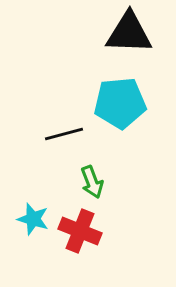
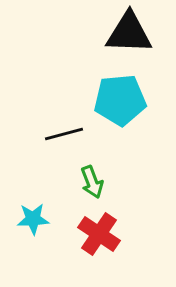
cyan pentagon: moved 3 px up
cyan star: rotated 20 degrees counterclockwise
red cross: moved 19 px right, 3 px down; rotated 12 degrees clockwise
